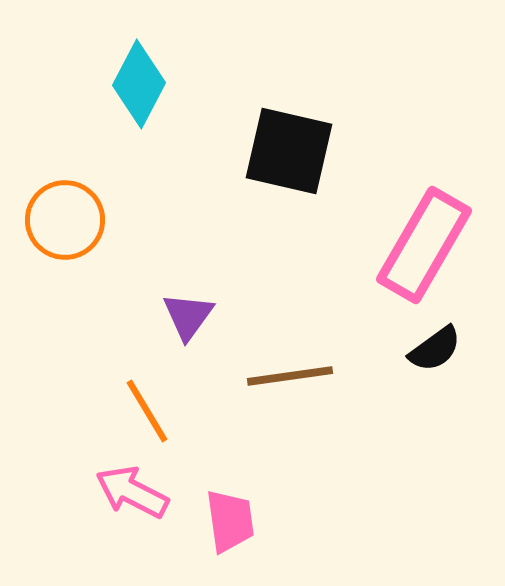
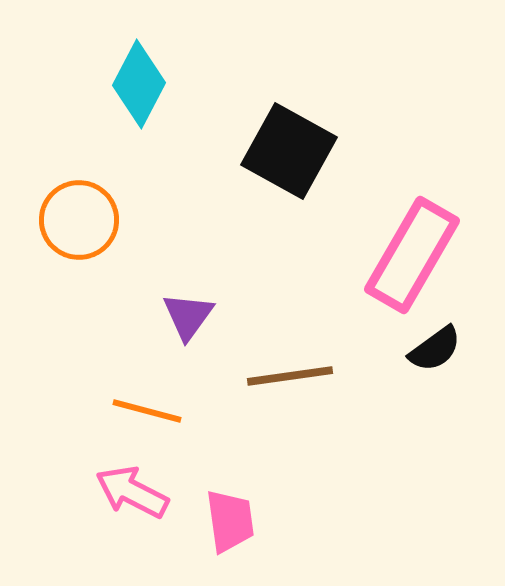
black square: rotated 16 degrees clockwise
orange circle: moved 14 px right
pink rectangle: moved 12 px left, 10 px down
orange line: rotated 44 degrees counterclockwise
